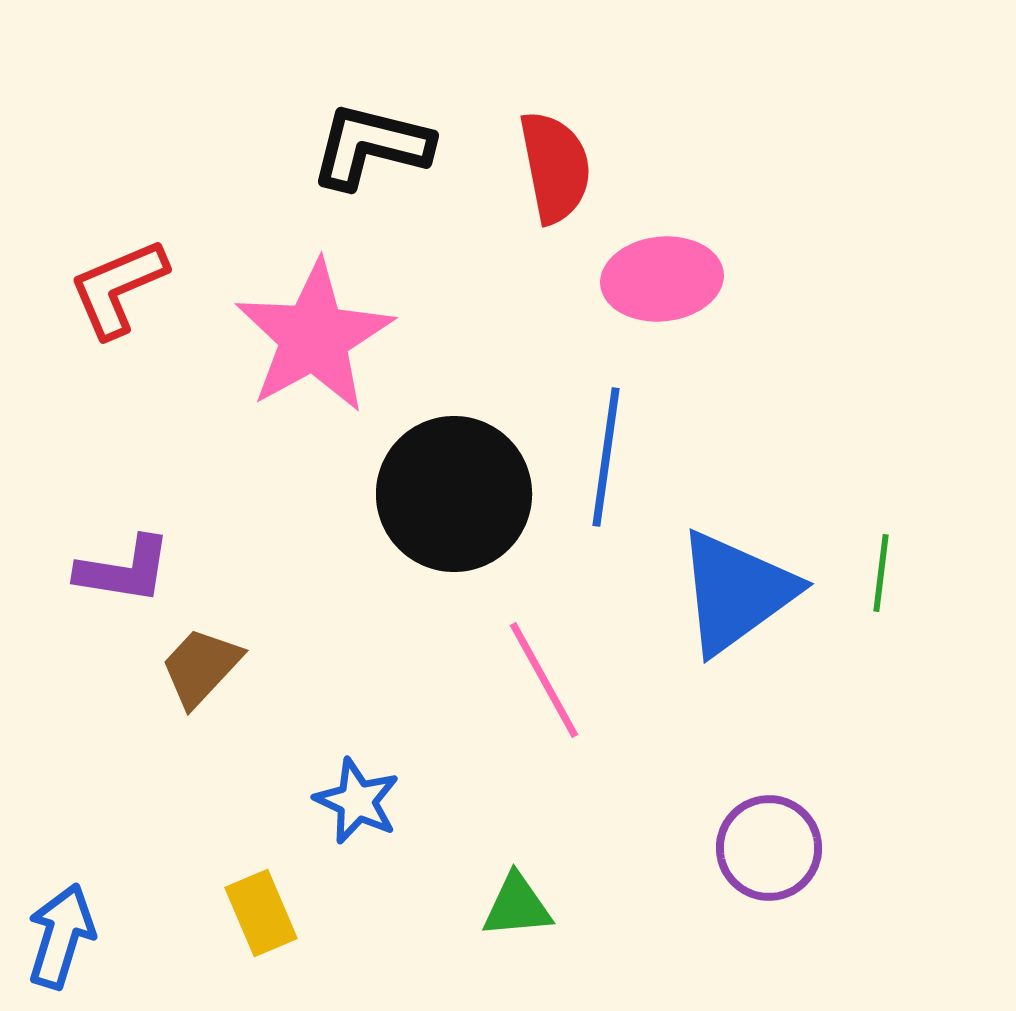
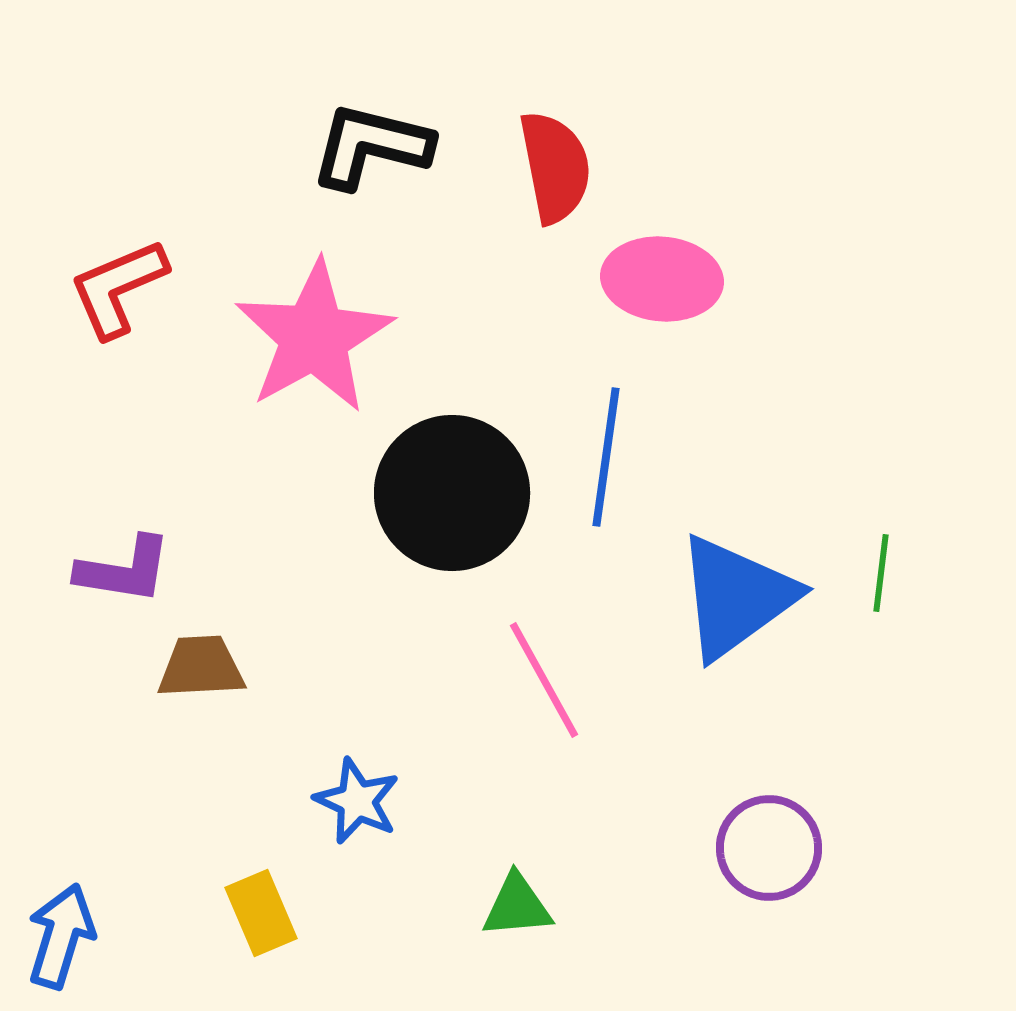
pink ellipse: rotated 11 degrees clockwise
black circle: moved 2 px left, 1 px up
blue triangle: moved 5 px down
brown trapezoid: rotated 44 degrees clockwise
